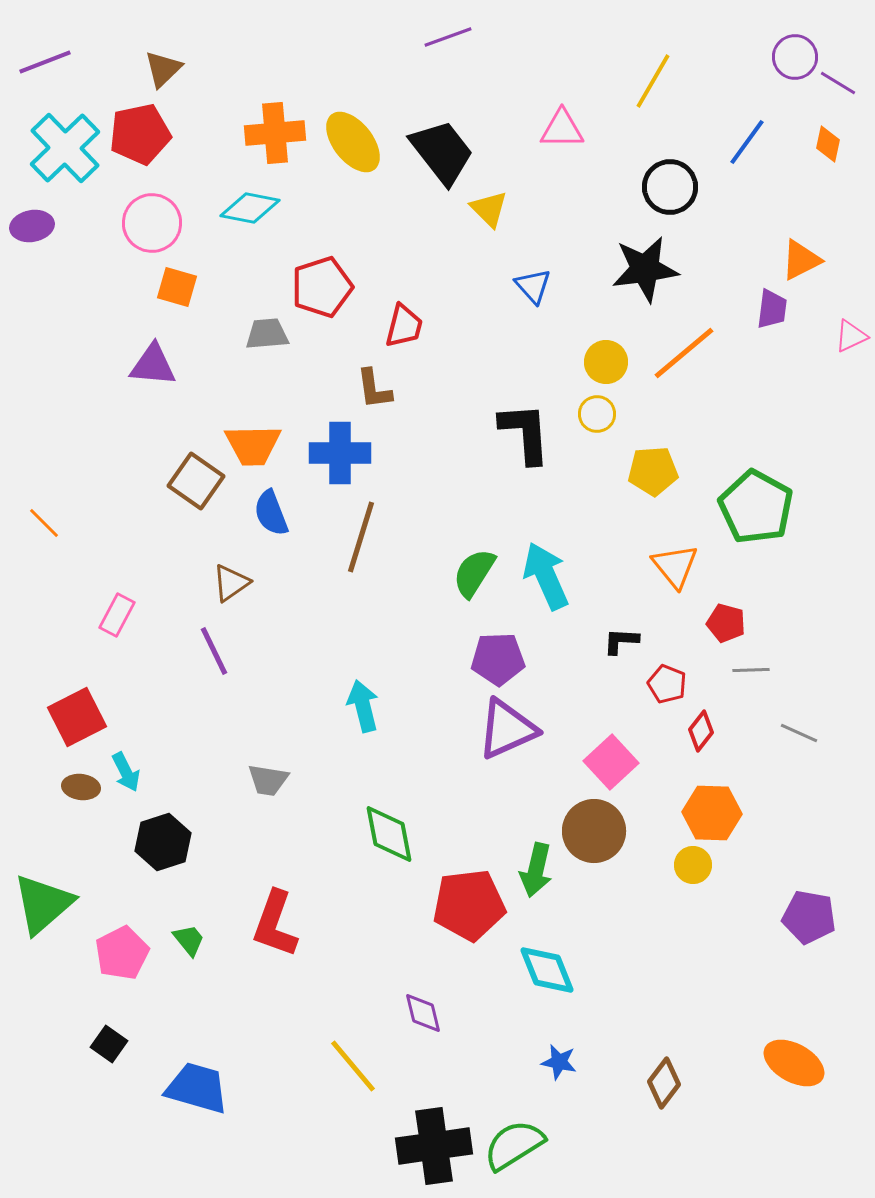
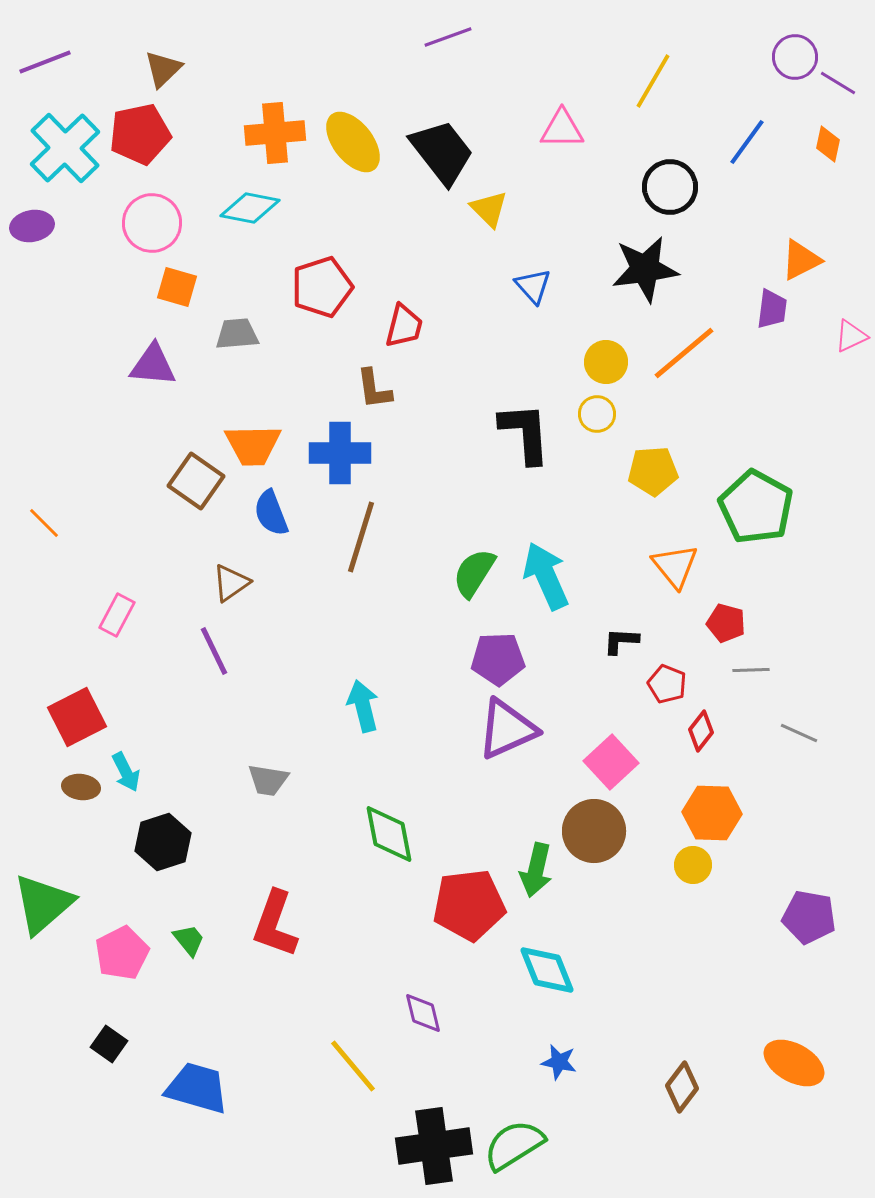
gray trapezoid at (267, 334): moved 30 px left
brown diamond at (664, 1083): moved 18 px right, 4 px down
